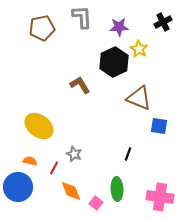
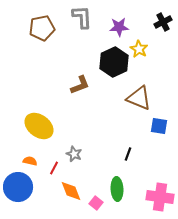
brown L-shape: rotated 100 degrees clockwise
